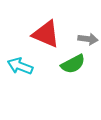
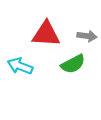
red triangle: rotated 20 degrees counterclockwise
gray arrow: moved 1 px left, 3 px up
